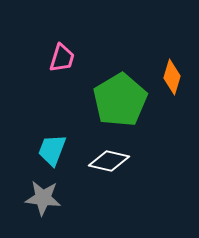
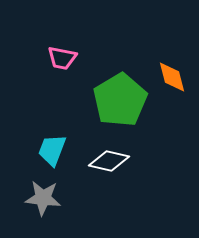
pink trapezoid: rotated 84 degrees clockwise
orange diamond: rotated 32 degrees counterclockwise
